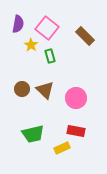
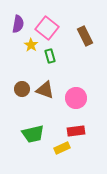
brown rectangle: rotated 18 degrees clockwise
brown triangle: rotated 24 degrees counterclockwise
red rectangle: rotated 18 degrees counterclockwise
